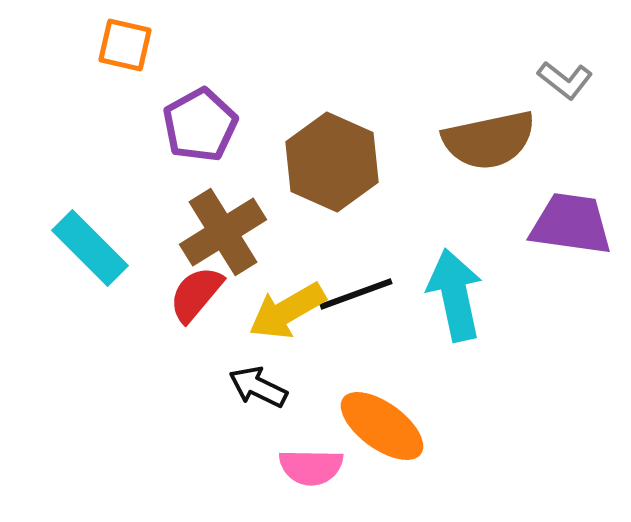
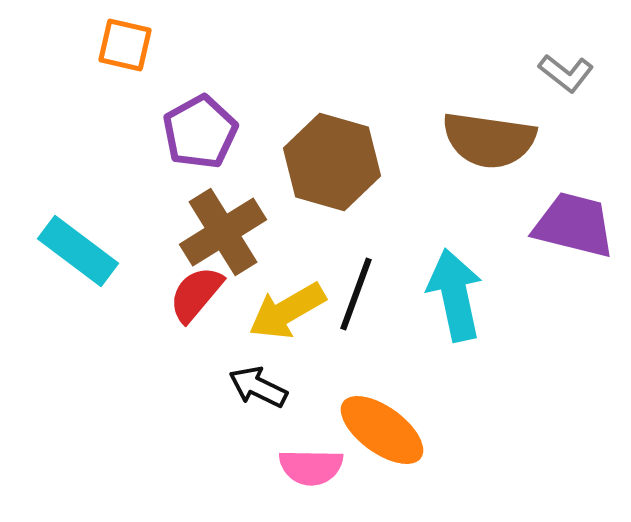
gray L-shape: moved 1 px right, 7 px up
purple pentagon: moved 7 px down
brown semicircle: rotated 20 degrees clockwise
brown hexagon: rotated 8 degrees counterclockwise
purple trapezoid: moved 3 px right, 1 px down; rotated 6 degrees clockwise
cyan rectangle: moved 12 px left, 3 px down; rotated 8 degrees counterclockwise
black line: rotated 50 degrees counterclockwise
orange ellipse: moved 4 px down
